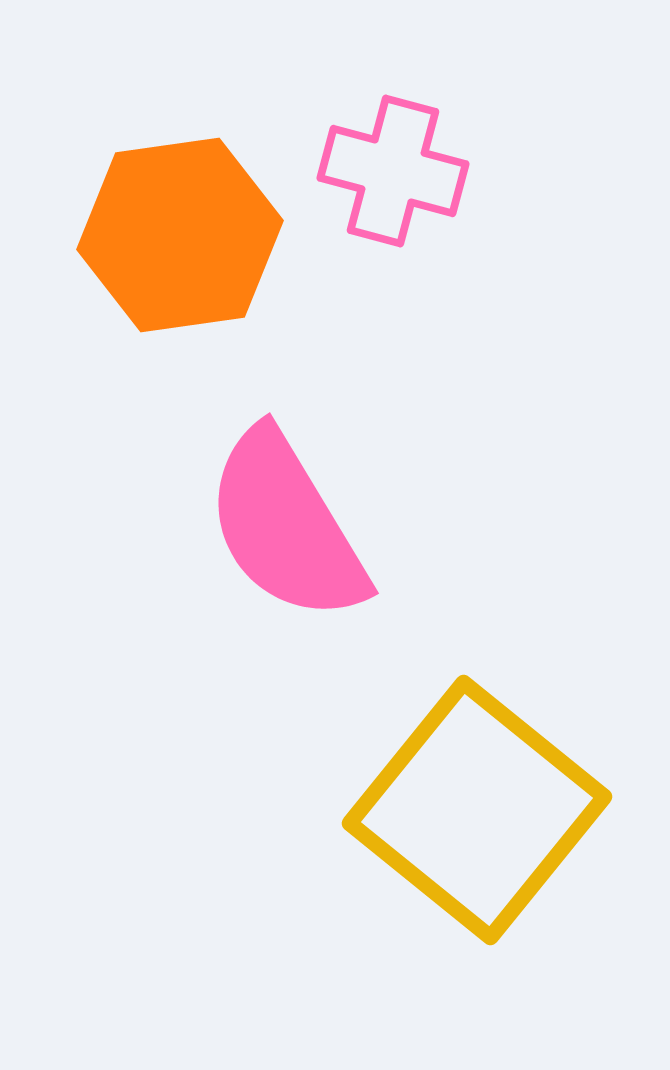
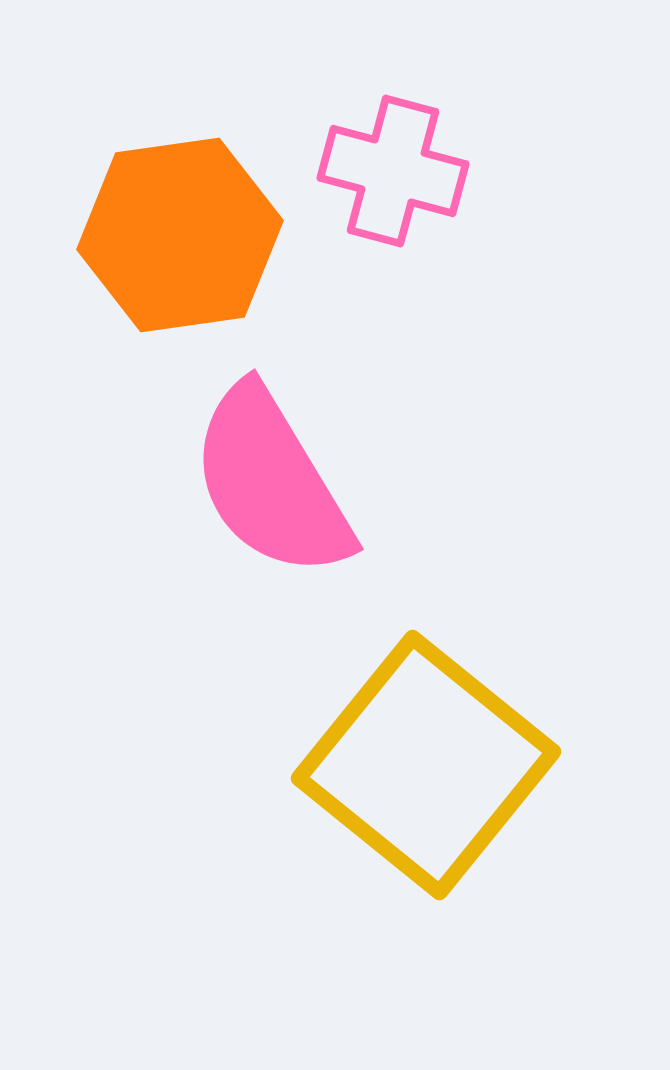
pink semicircle: moved 15 px left, 44 px up
yellow square: moved 51 px left, 45 px up
